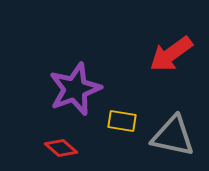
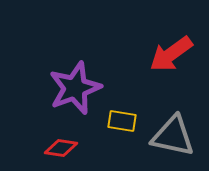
purple star: moved 1 px up
red diamond: rotated 32 degrees counterclockwise
